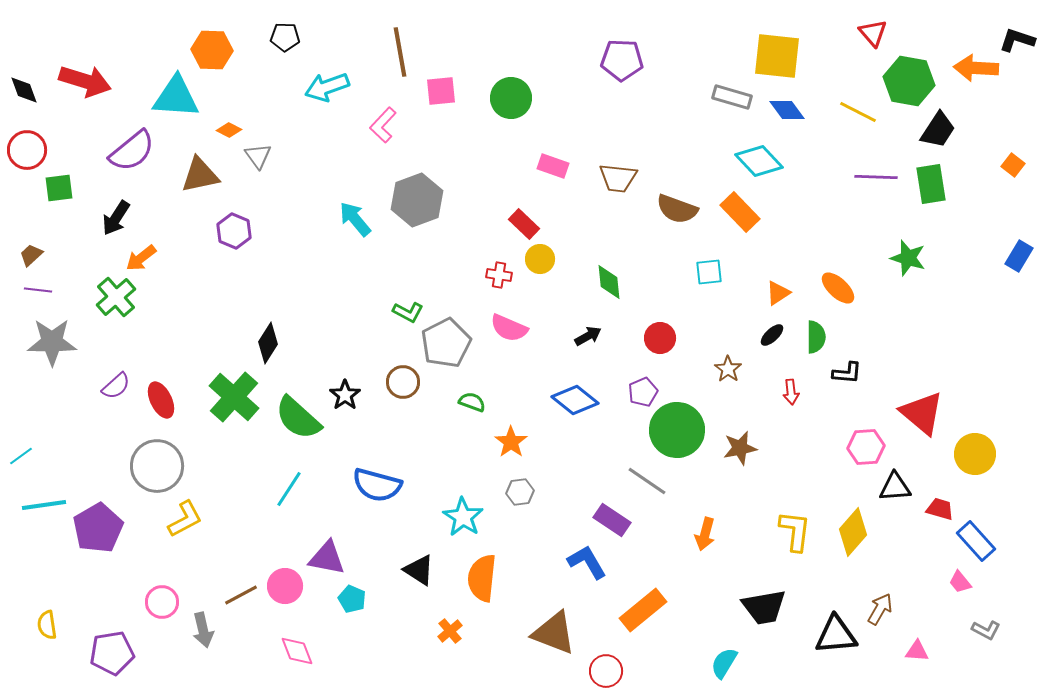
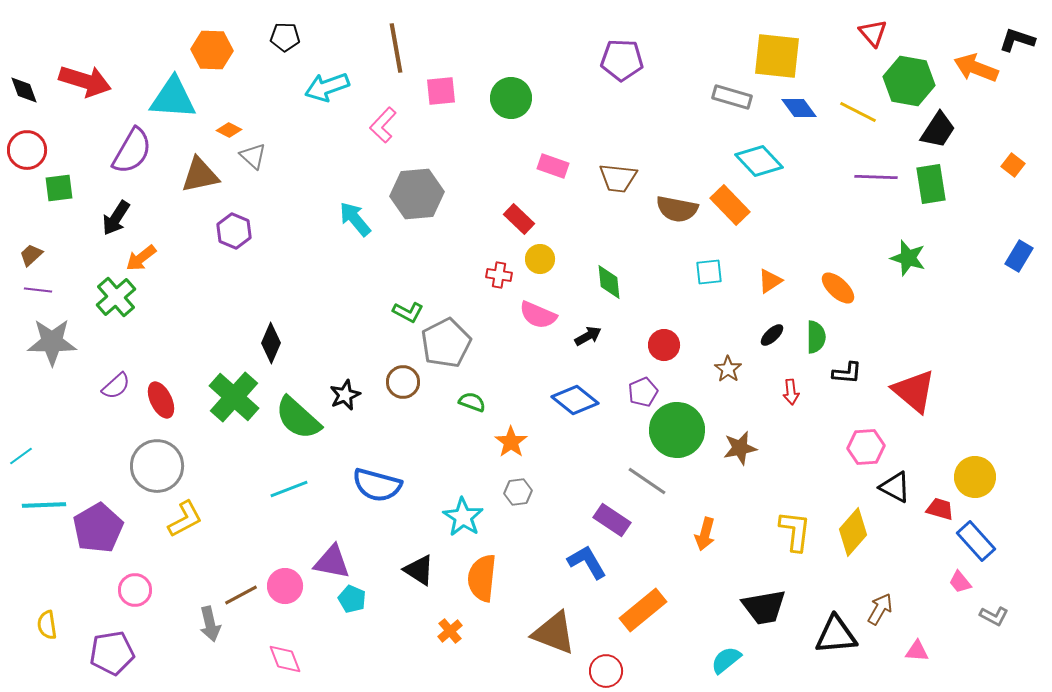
brown line at (400, 52): moved 4 px left, 4 px up
orange arrow at (976, 68): rotated 18 degrees clockwise
cyan triangle at (176, 97): moved 3 px left, 1 px down
blue diamond at (787, 110): moved 12 px right, 2 px up
purple semicircle at (132, 151): rotated 21 degrees counterclockwise
gray triangle at (258, 156): moved 5 px left; rotated 12 degrees counterclockwise
gray hexagon at (417, 200): moved 6 px up; rotated 15 degrees clockwise
brown semicircle at (677, 209): rotated 9 degrees counterclockwise
orange rectangle at (740, 212): moved 10 px left, 7 px up
red rectangle at (524, 224): moved 5 px left, 5 px up
orange triangle at (778, 293): moved 8 px left, 12 px up
pink semicircle at (509, 328): moved 29 px right, 13 px up
red circle at (660, 338): moved 4 px right, 7 px down
black diamond at (268, 343): moved 3 px right; rotated 9 degrees counterclockwise
black star at (345, 395): rotated 12 degrees clockwise
red triangle at (922, 413): moved 8 px left, 22 px up
yellow circle at (975, 454): moved 23 px down
black triangle at (895, 487): rotated 32 degrees clockwise
cyan line at (289, 489): rotated 36 degrees clockwise
gray hexagon at (520, 492): moved 2 px left
cyan line at (44, 505): rotated 6 degrees clockwise
purple triangle at (327, 558): moved 5 px right, 4 px down
pink circle at (162, 602): moved 27 px left, 12 px up
gray arrow at (203, 630): moved 7 px right, 6 px up
gray L-shape at (986, 630): moved 8 px right, 14 px up
pink diamond at (297, 651): moved 12 px left, 8 px down
cyan semicircle at (724, 663): moved 2 px right, 3 px up; rotated 20 degrees clockwise
